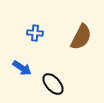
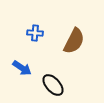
brown semicircle: moved 7 px left, 4 px down
black ellipse: moved 1 px down
